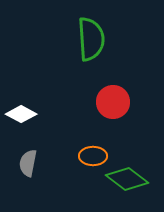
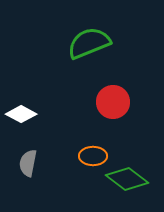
green semicircle: moved 2 px left, 4 px down; rotated 108 degrees counterclockwise
